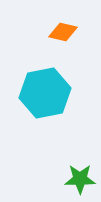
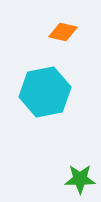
cyan hexagon: moved 1 px up
